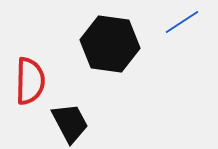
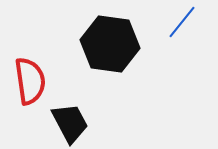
blue line: rotated 18 degrees counterclockwise
red semicircle: rotated 9 degrees counterclockwise
